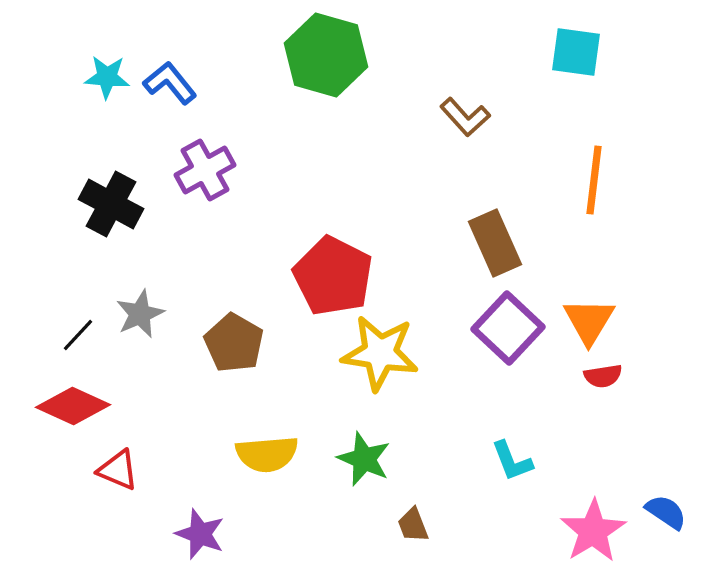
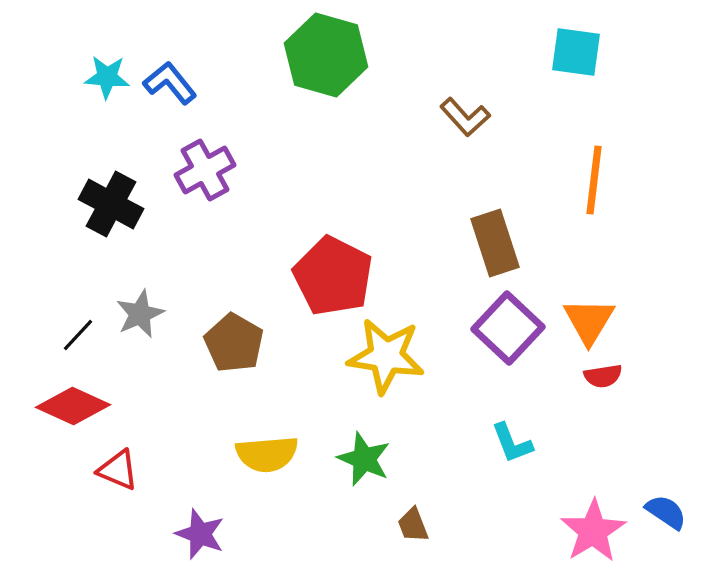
brown rectangle: rotated 6 degrees clockwise
yellow star: moved 6 px right, 3 px down
cyan L-shape: moved 18 px up
